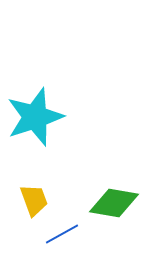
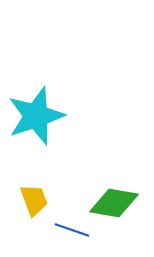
cyan star: moved 1 px right, 1 px up
blue line: moved 10 px right, 4 px up; rotated 48 degrees clockwise
